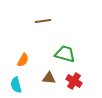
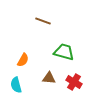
brown line: rotated 28 degrees clockwise
green trapezoid: moved 1 px left, 2 px up
red cross: moved 1 px down
